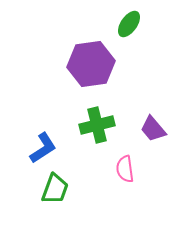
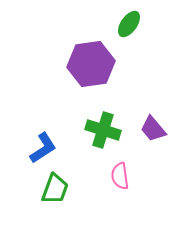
green cross: moved 6 px right, 5 px down; rotated 32 degrees clockwise
pink semicircle: moved 5 px left, 7 px down
